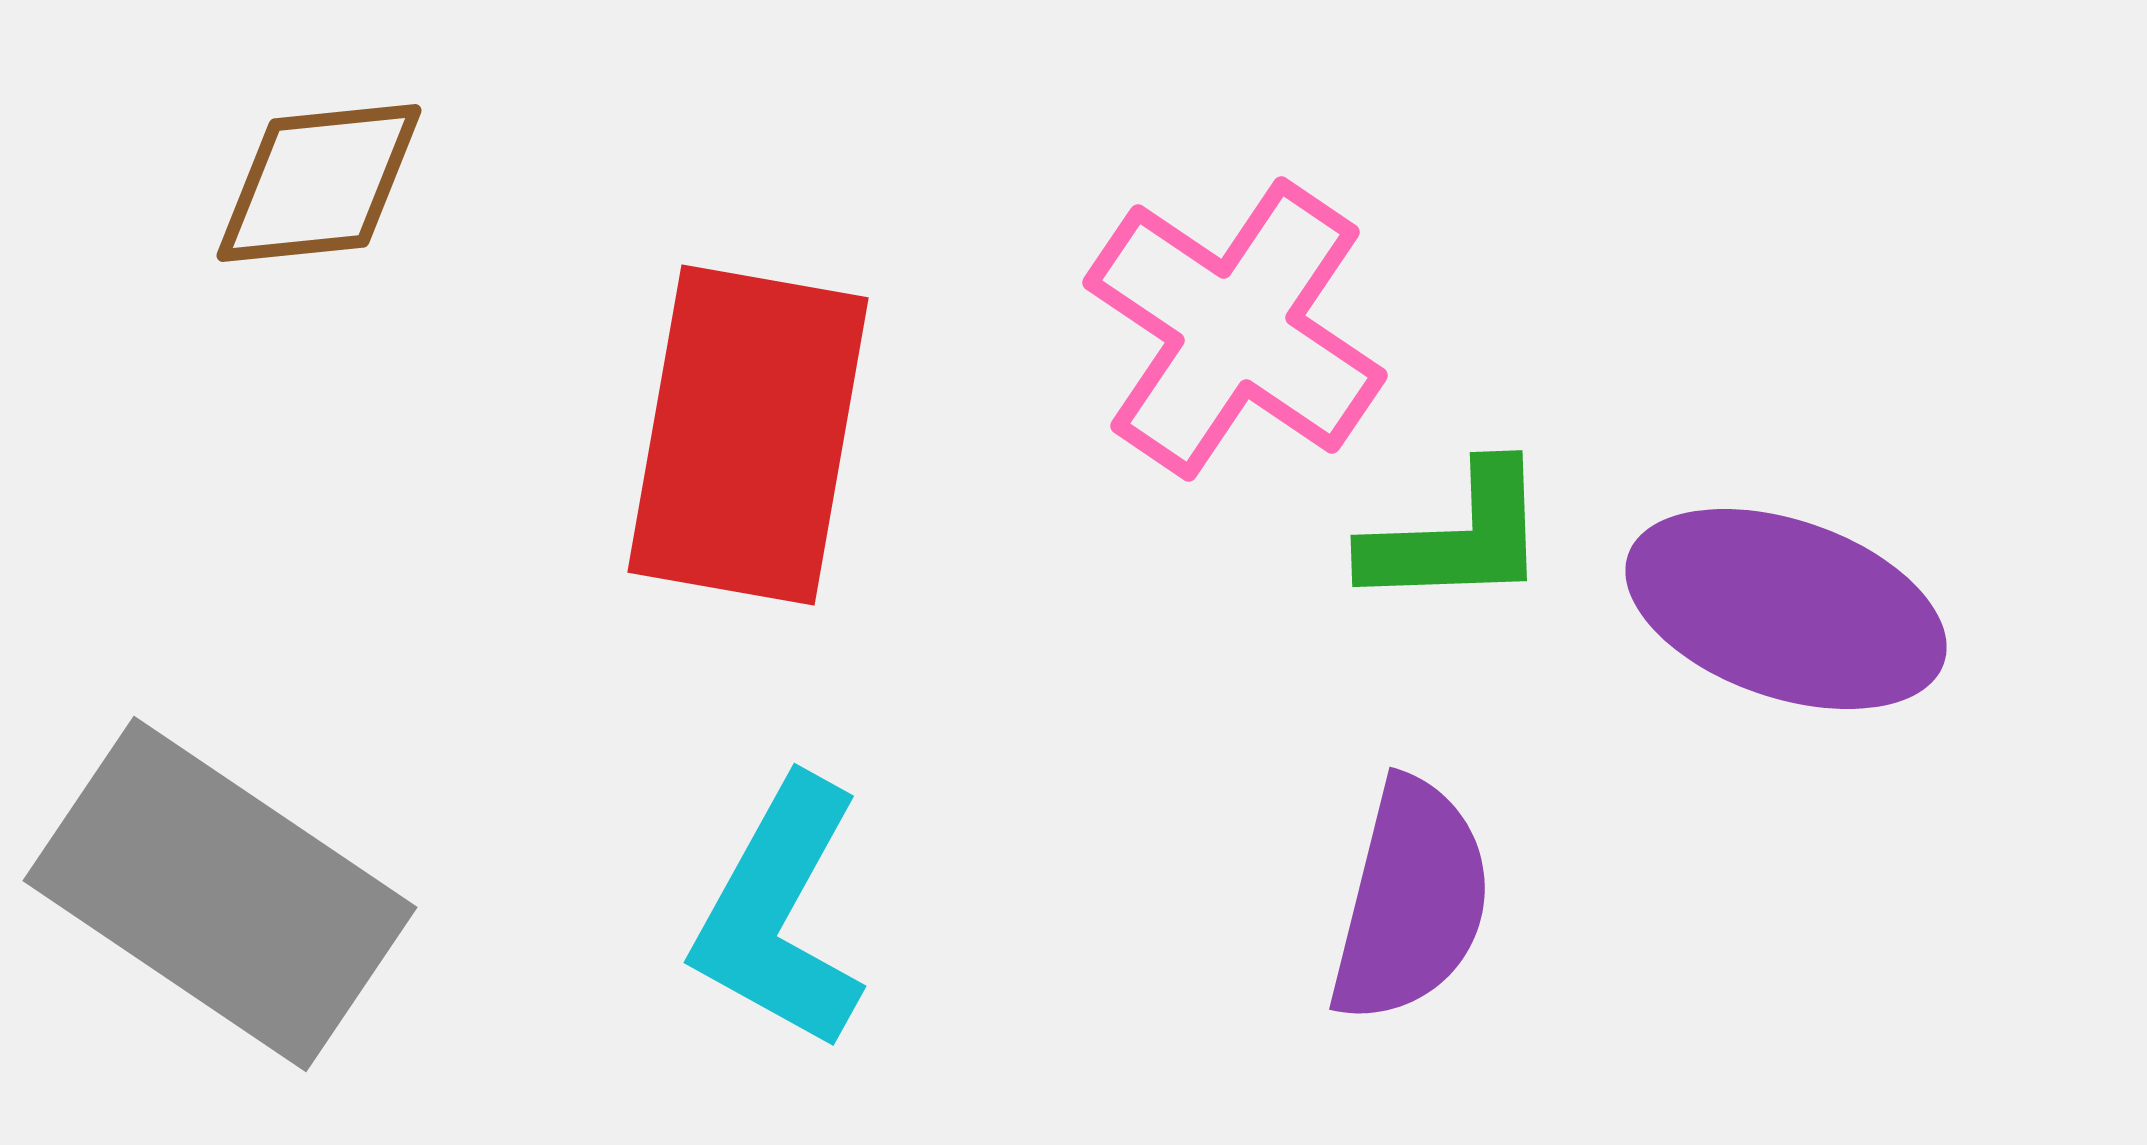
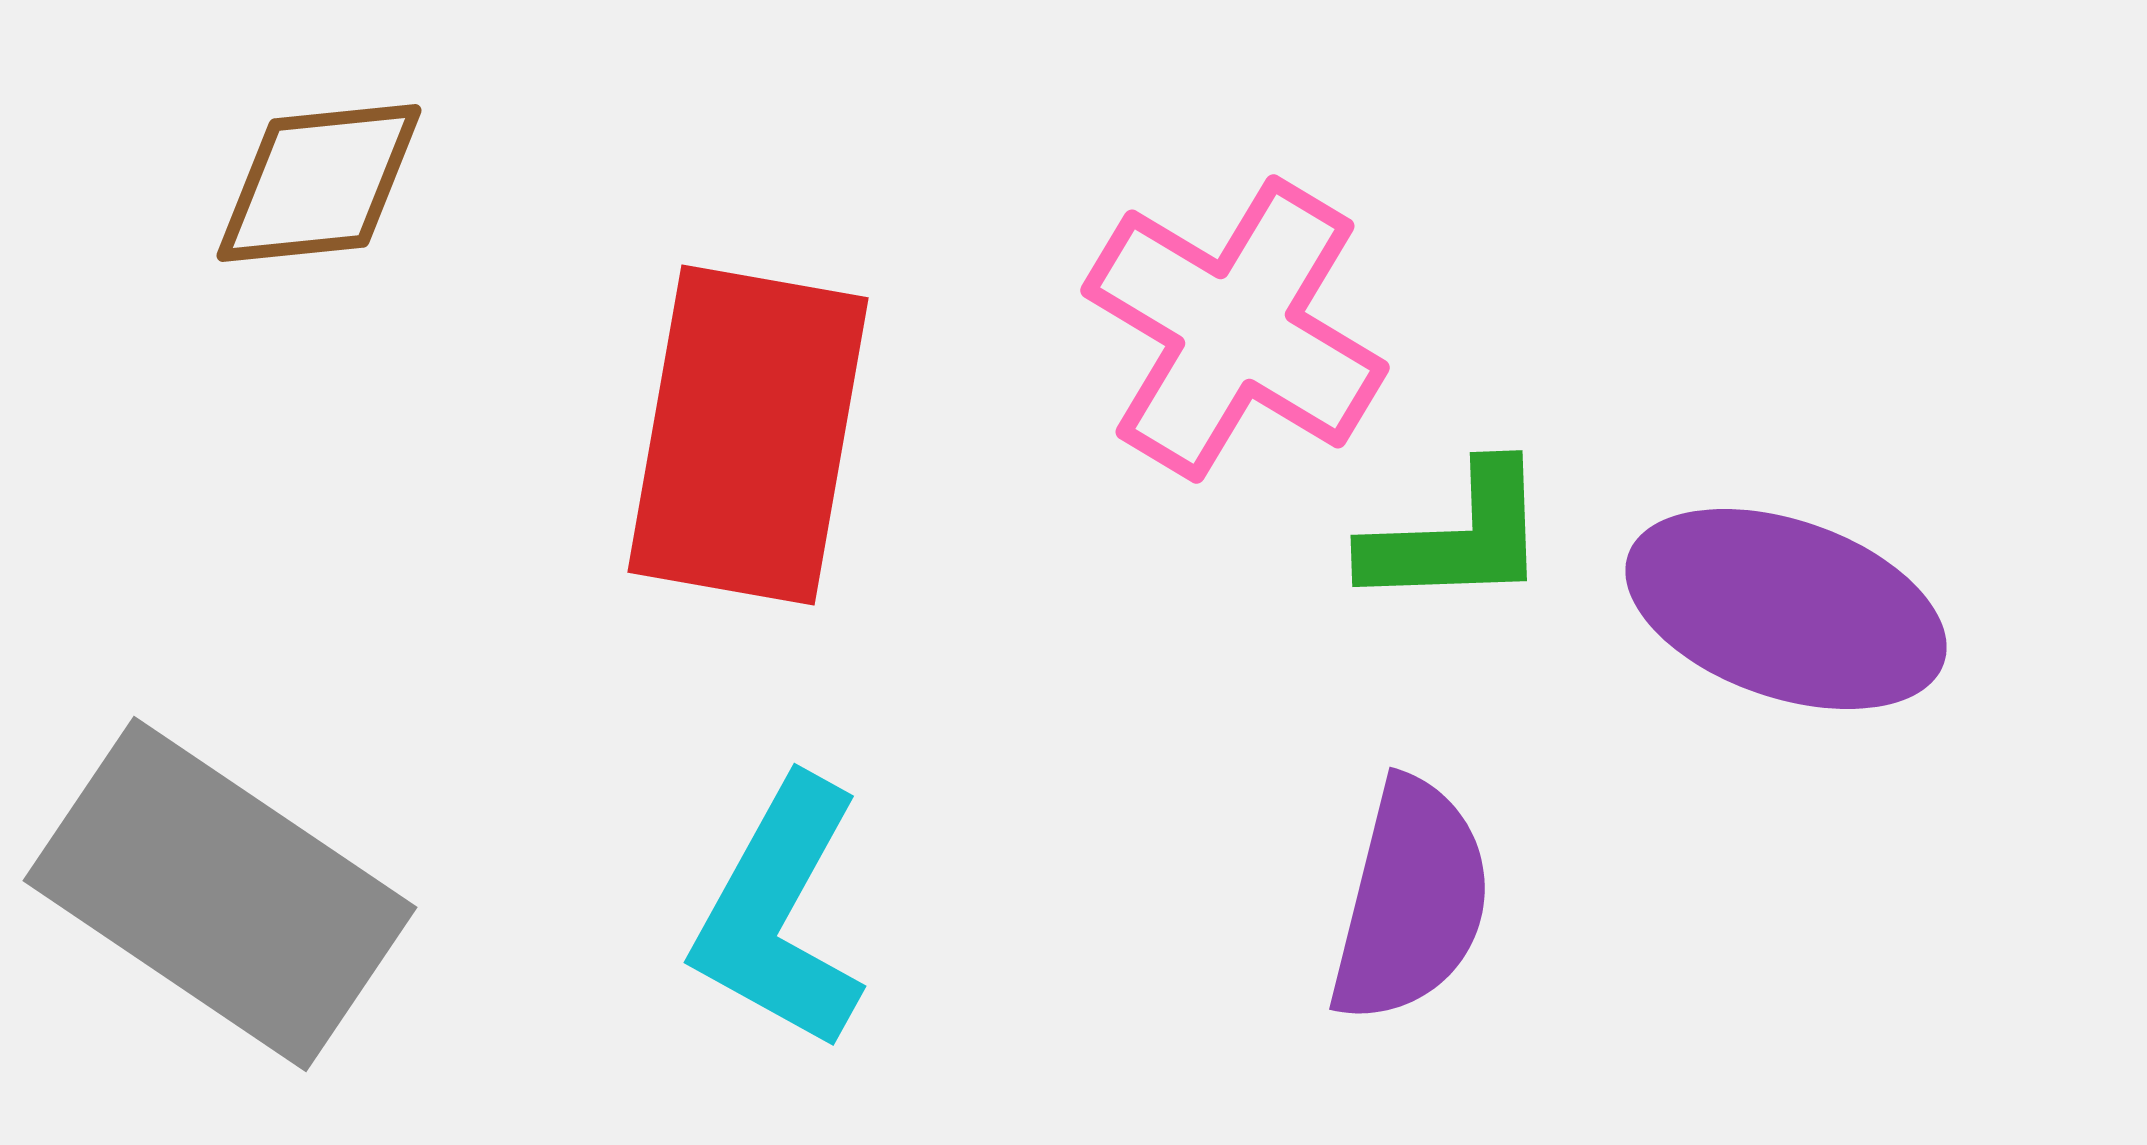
pink cross: rotated 3 degrees counterclockwise
